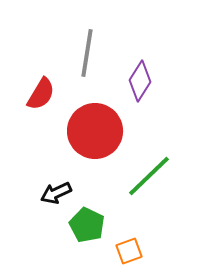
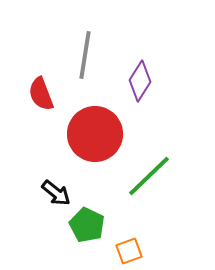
gray line: moved 2 px left, 2 px down
red semicircle: rotated 128 degrees clockwise
red circle: moved 3 px down
black arrow: rotated 116 degrees counterclockwise
